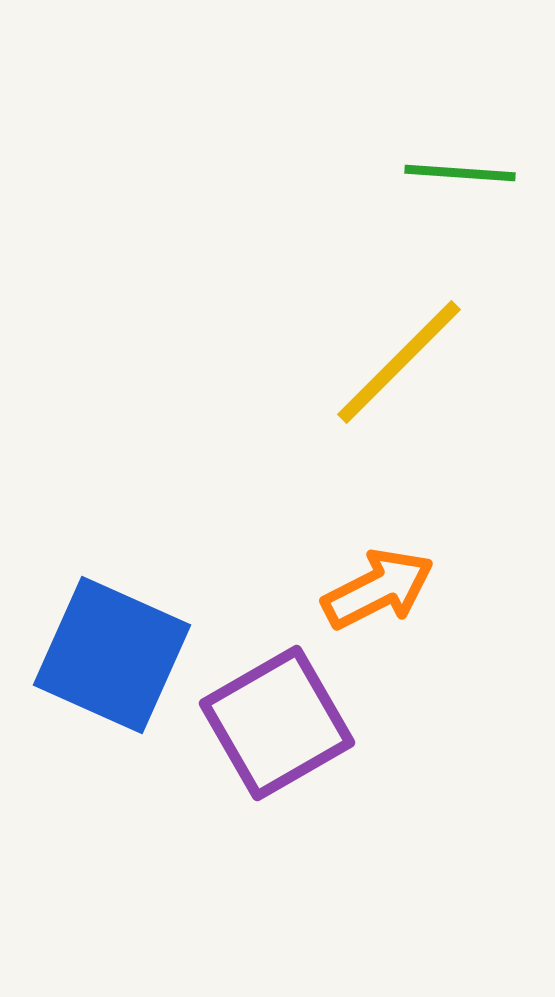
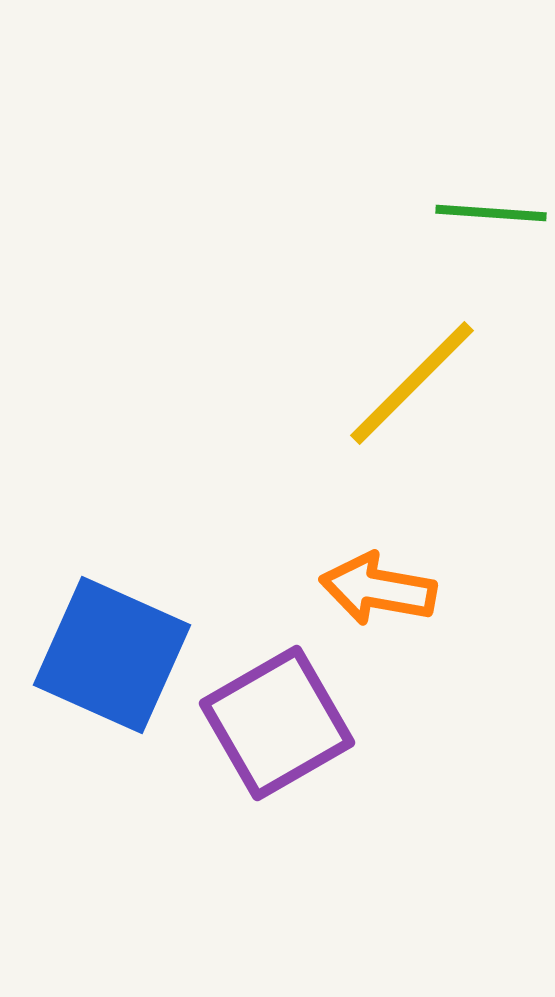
green line: moved 31 px right, 40 px down
yellow line: moved 13 px right, 21 px down
orange arrow: rotated 143 degrees counterclockwise
